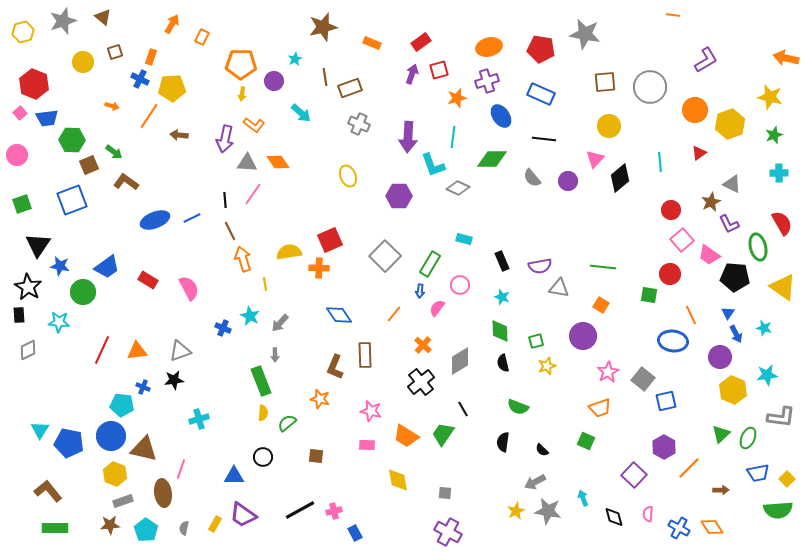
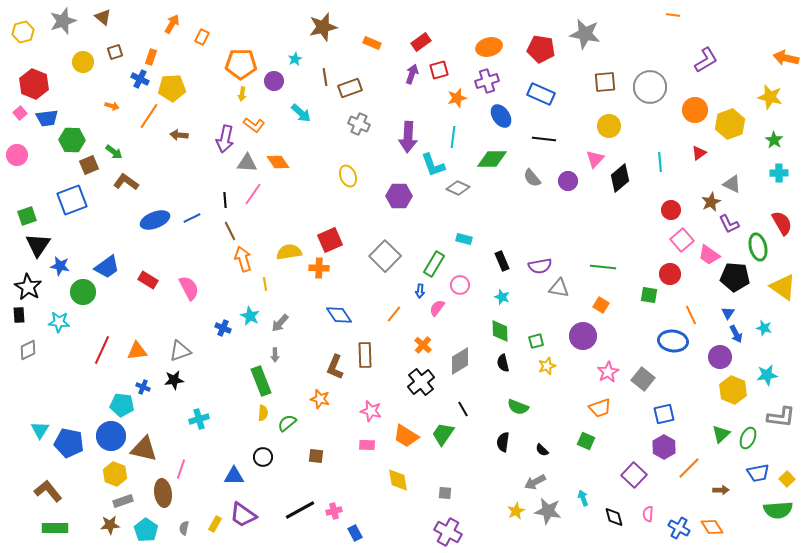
green star at (774, 135): moved 5 px down; rotated 18 degrees counterclockwise
green square at (22, 204): moved 5 px right, 12 px down
green rectangle at (430, 264): moved 4 px right
blue square at (666, 401): moved 2 px left, 13 px down
